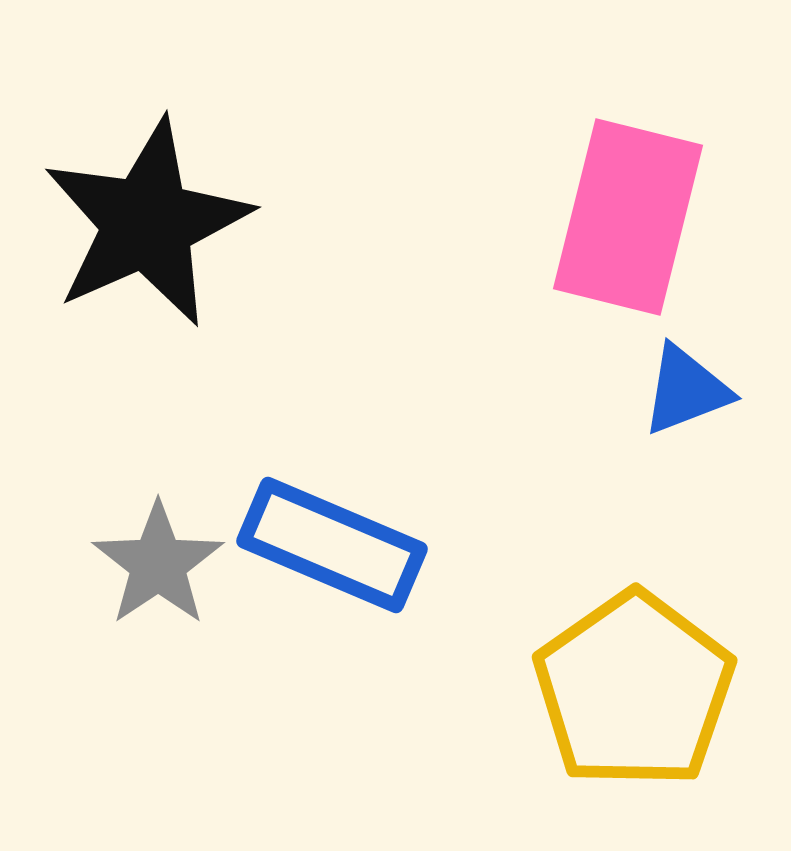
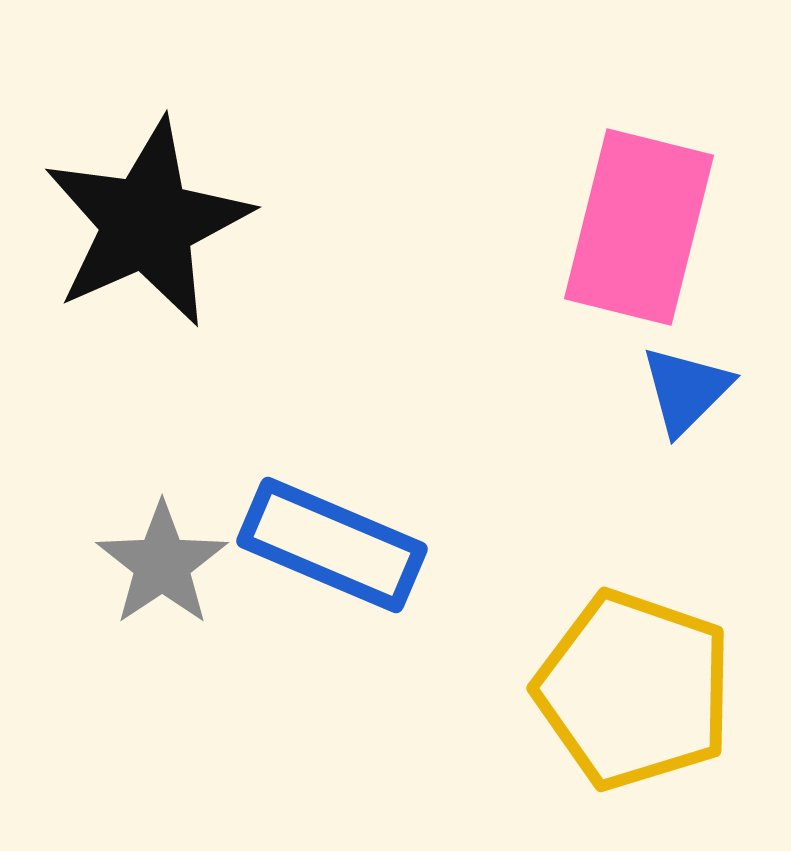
pink rectangle: moved 11 px right, 10 px down
blue triangle: rotated 24 degrees counterclockwise
gray star: moved 4 px right
yellow pentagon: rotated 18 degrees counterclockwise
